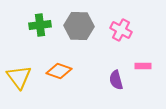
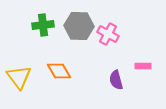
green cross: moved 3 px right
pink cross: moved 13 px left, 4 px down
orange diamond: rotated 40 degrees clockwise
